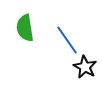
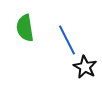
blue line: rotated 8 degrees clockwise
